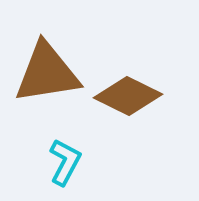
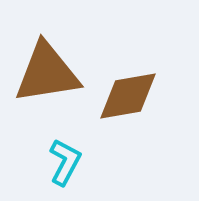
brown diamond: rotated 36 degrees counterclockwise
